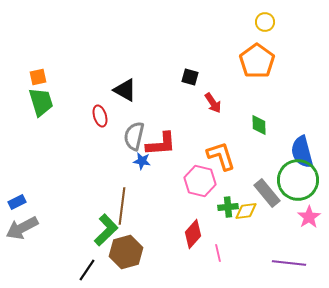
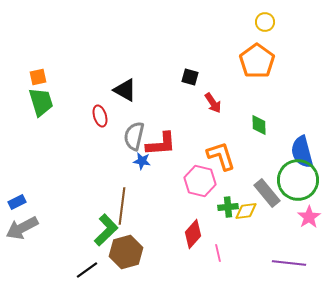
black line: rotated 20 degrees clockwise
